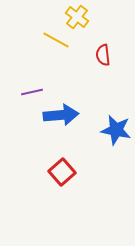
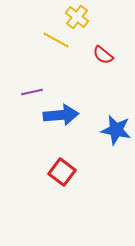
red semicircle: rotated 45 degrees counterclockwise
red square: rotated 12 degrees counterclockwise
